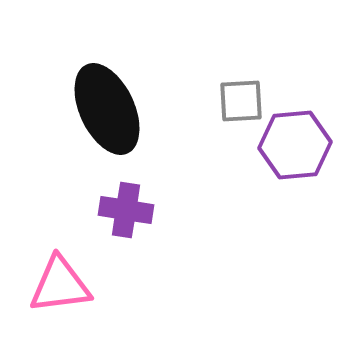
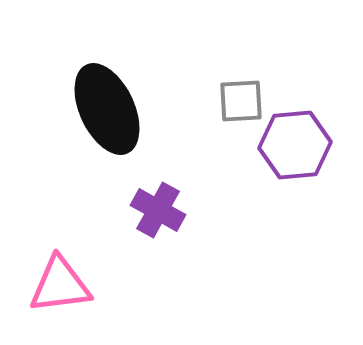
purple cross: moved 32 px right; rotated 20 degrees clockwise
